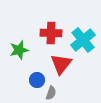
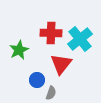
cyan cross: moved 3 px left, 1 px up
green star: rotated 12 degrees counterclockwise
